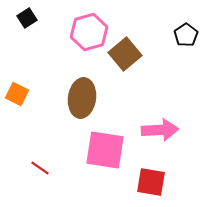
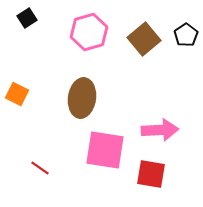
brown square: moved 19 px right, 15 px up
red square: moved 8 px up
